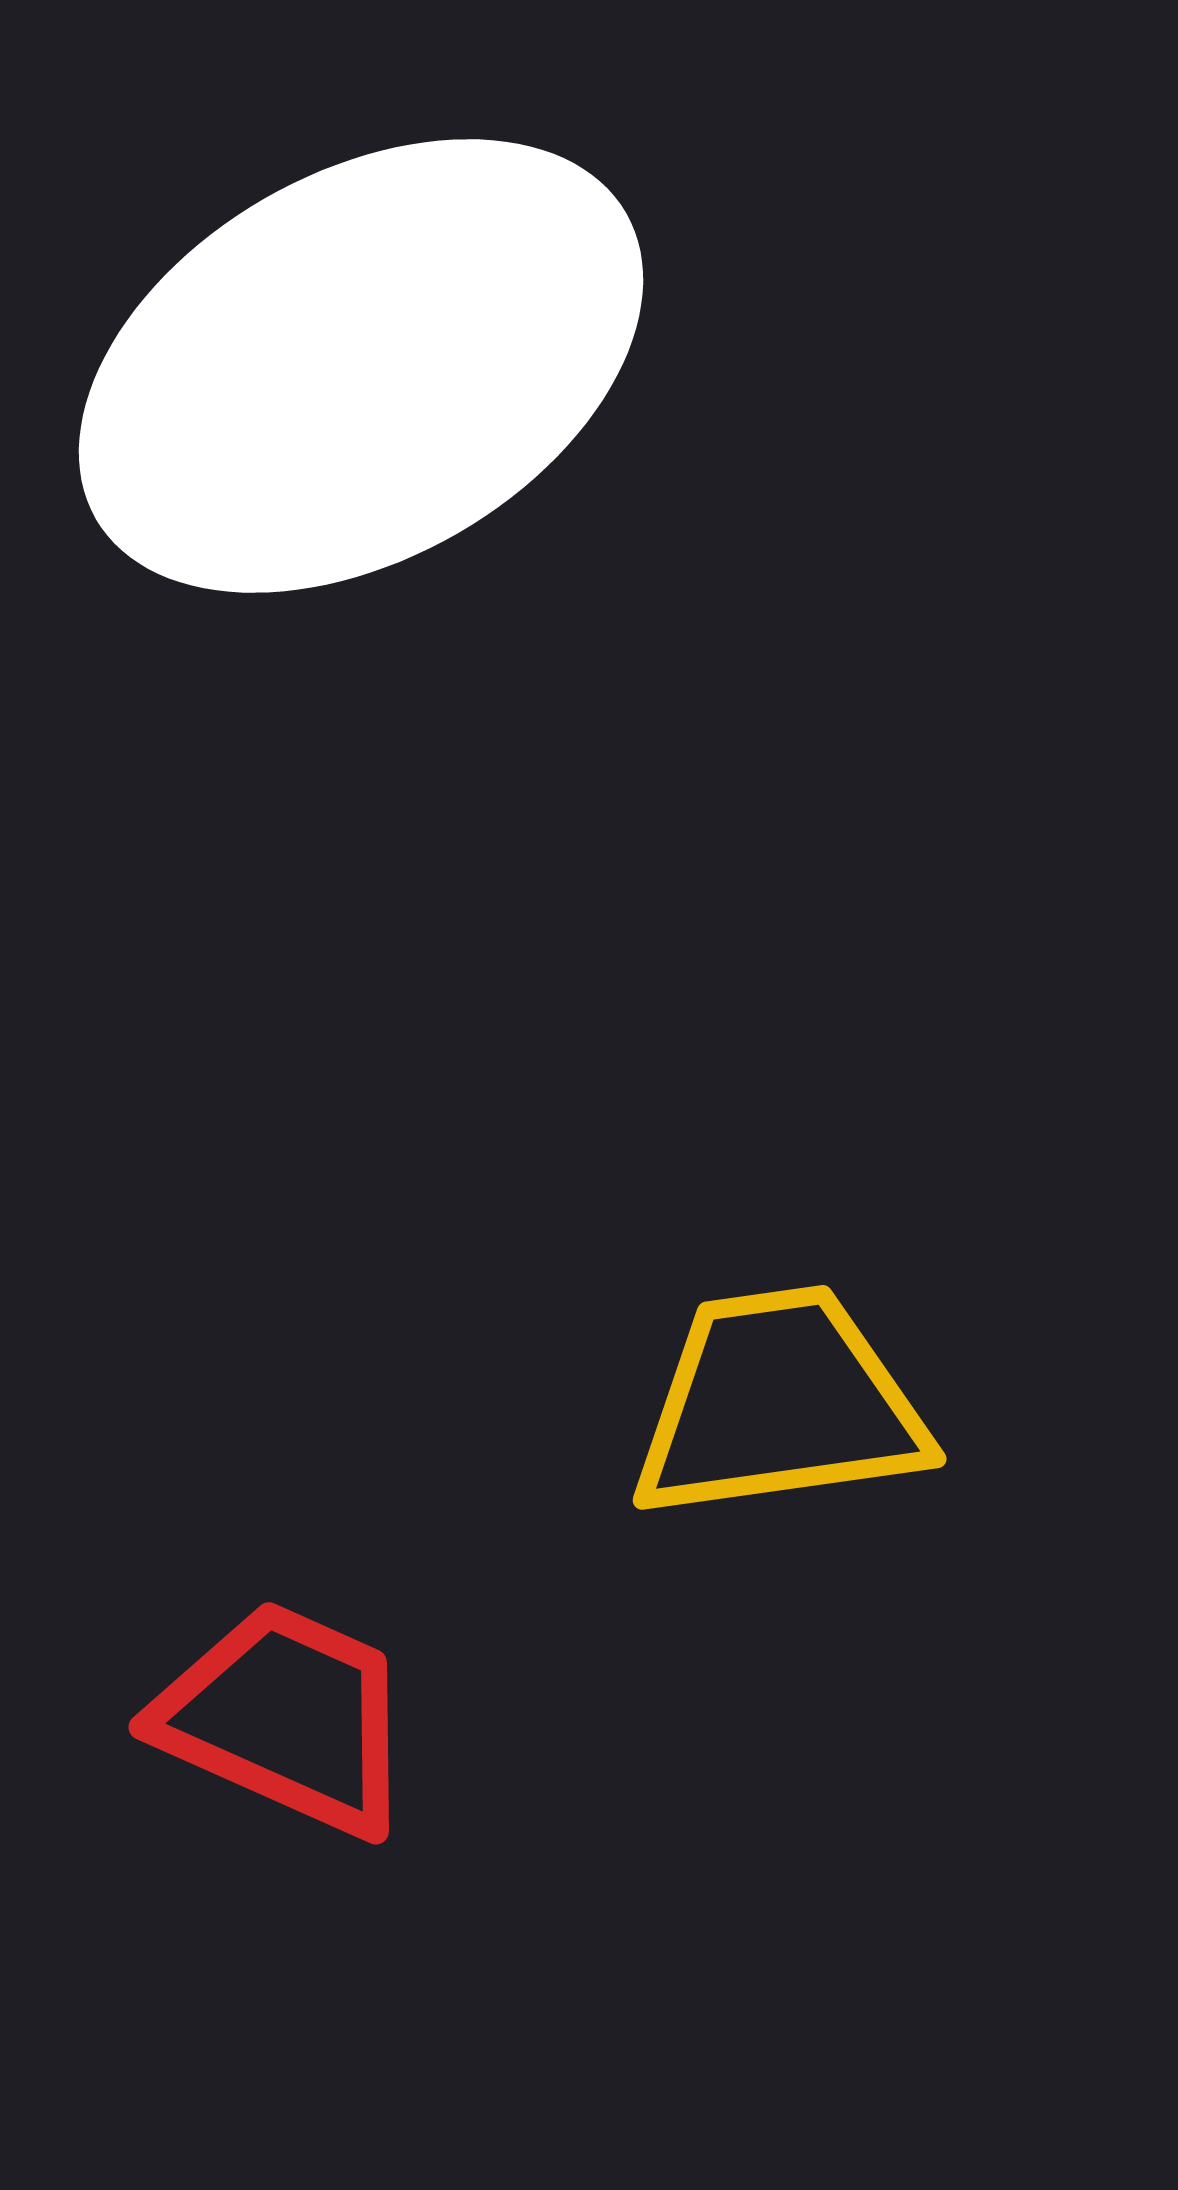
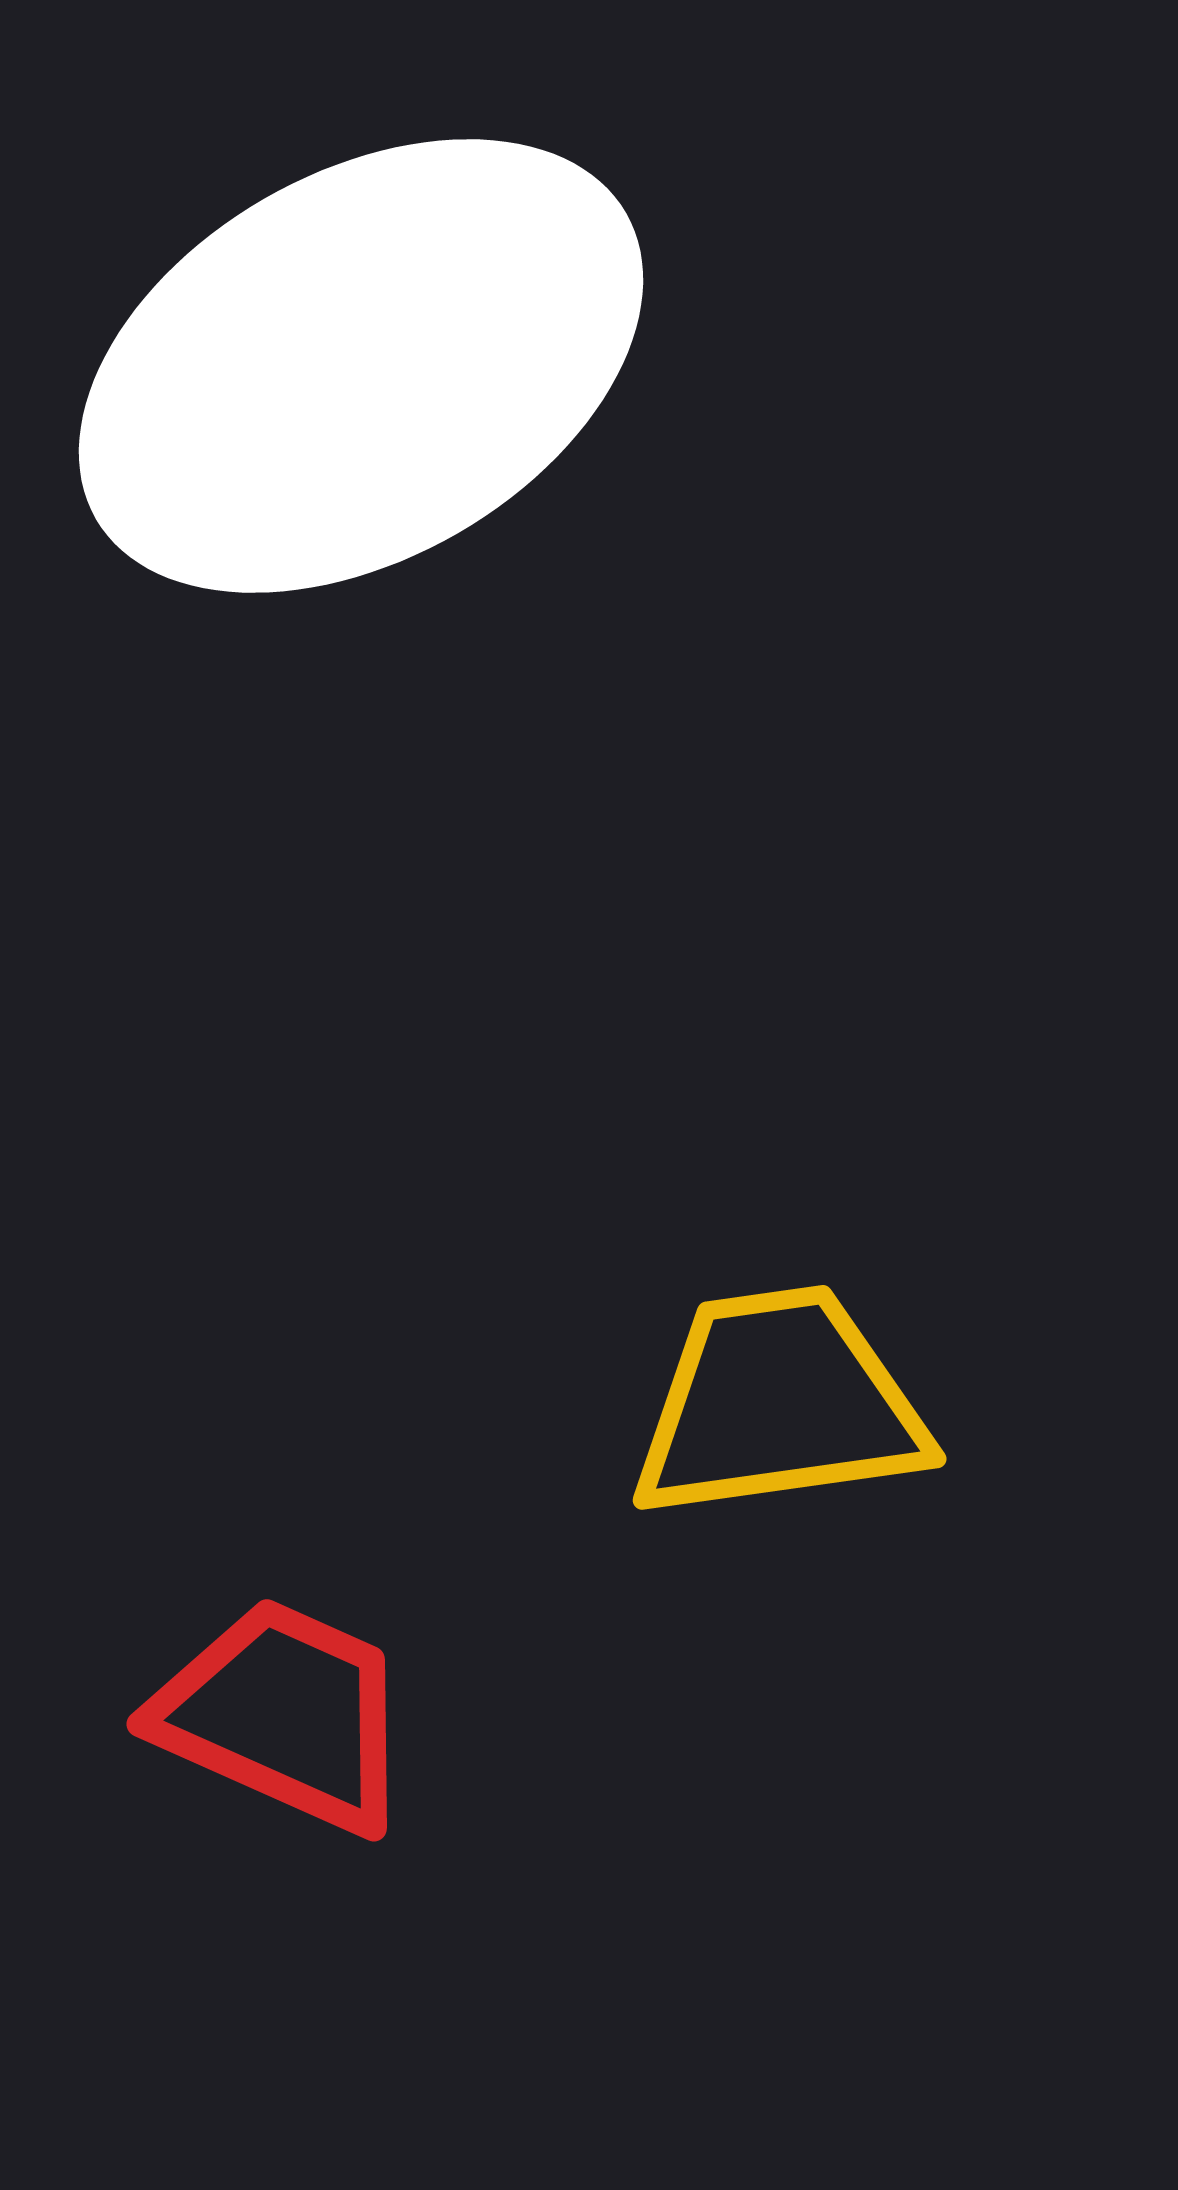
red trapezoid: moved 2 px left, 3 px up
